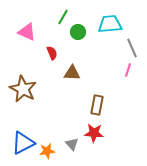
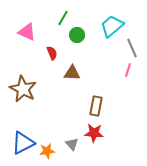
green line: moved 1 px down
cyan trapezoid: moved 2 px right, 2 px down; rotated 35 degrees counterclockwise
green circle: moved 1 px left, 3 px down
brown rectangle: moved 1 px left, 1 px down
